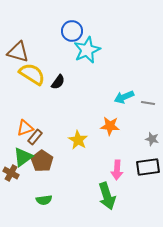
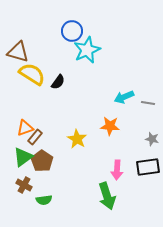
yellow star: moved 1 px left, 1 px up
brown cross: moved 13 px right, 12 px down
